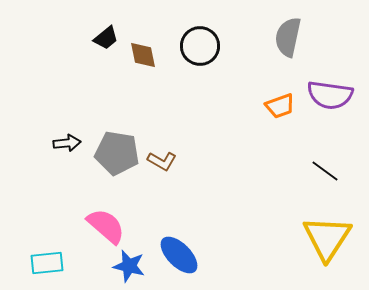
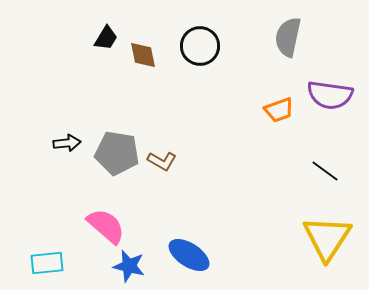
black trapezoid: rotated 20 degrees counterclockwise
orange trapezoid: moved 1 px left, 4 px down
blue ellipse: moved 10 px right; rotated 12 degrees counterclockwise
